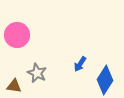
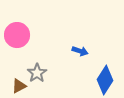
blue arrow: moved 13 px up; rotated 105 degrees counterclockwise
gray star: rotated 12 degrees clockwise
brown triangle: moved 5 px right; rotated 35 degrees counterclockwise
